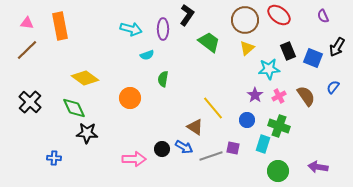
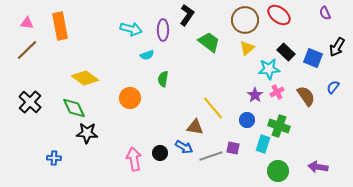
purple semicircle: moved 2 px right, 3 px up
purple ellipse: moved 1 px down
black rectangle: moved 2 px left, 1 px down; rotated 24 degrees counterclockwise
pink cross: moved 2 px left, 4 px up
brown triangle: rotated 24 degrees counterclockwise
black circle: moved 2 px left, 4 px down
pink arrow: rotated 100 degrees counterclockwise
